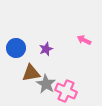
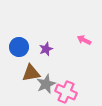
blue circle: moved 3 px right, 1 px up
gray star: rotated 18 degrees clockwise
pink cross: moved 1 px down
